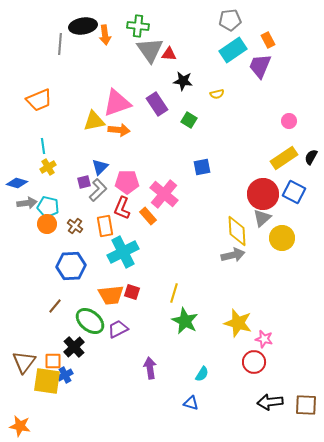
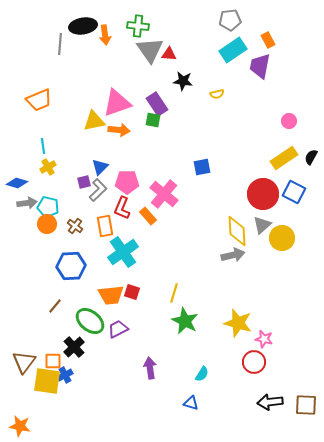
purple trapezoid at (260, 66): rotated 12 degrees counterclockwise
green square at (189, 120): moved 36 px left; rotated 21 degrees counterclockwise
gray triangle at (262, 218): moved 7 px down
cyan cross at (123, 252): rotated 8 degrees counterclockwise
